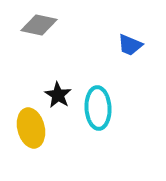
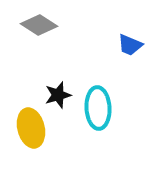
gray diamond: rotated 21 degrees clockwise
black star: rotated 24 degrees clockwise
